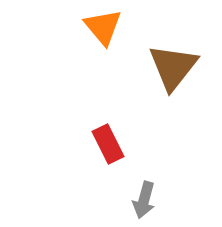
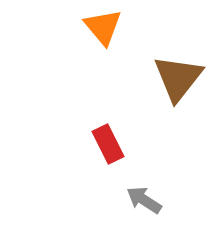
brown triangle: moved 5 px right, 11 px down
gray arrow: rotated 108 degrees clockwise
